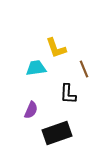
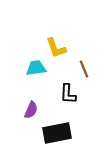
black rectangle: rotated 8 degrees clockwise
